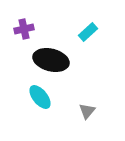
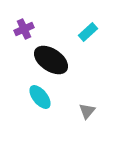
purple cross: rotated 12 degrees counterclockwise
black ellipse: rotated 20 degrees clockwise
